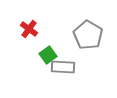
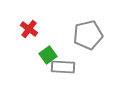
gray pentagon: rotated 28 degrees clockwise
